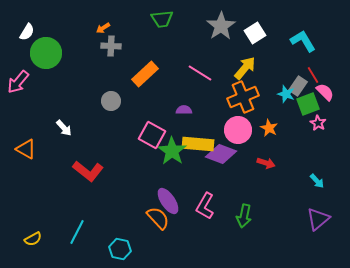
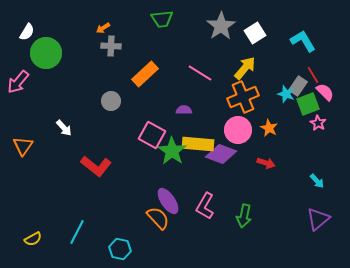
orange triangle: moved 3 px left, 3 px up; rotated 35 degrees clockwise
red L-shape: moved 8 px right, 5 px up
